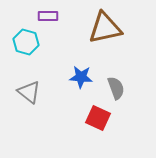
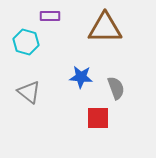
purple rectangle: moved 2 px right
brown triangle: rotated 12 degrees clockwise
red square: rotated 25 degrees counterclockwise
